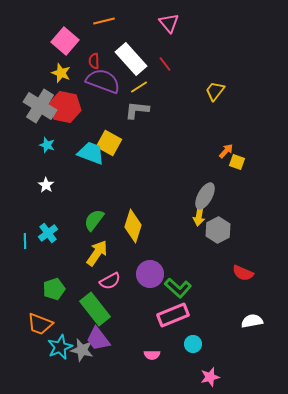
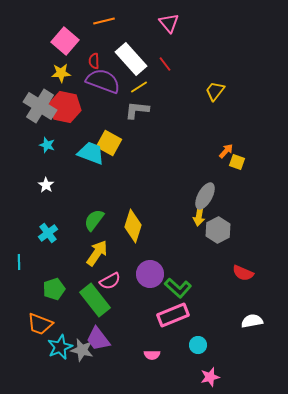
yellow star at (61, 73): rotated 24 degrees counterclockwise
cyan line at (25, 241): moved 6 px left, 21 px down
green rectangle at (95, 309): moved 9 px up
cyan circle at (193, 344): moved 5 px right, 1 px down
